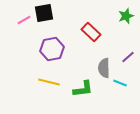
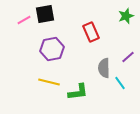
black square: moved 1 px right, 1 px down
red rectangle: rotated 24 degrees clockwise
cyan line: rotated 32 degrees clockwise
green L-shape: moved 5 px left, 3 px down
